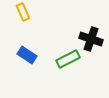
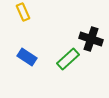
blue rectangle: moved 2 px down
green rectangle: rotated 15 degrees counterclockwise
